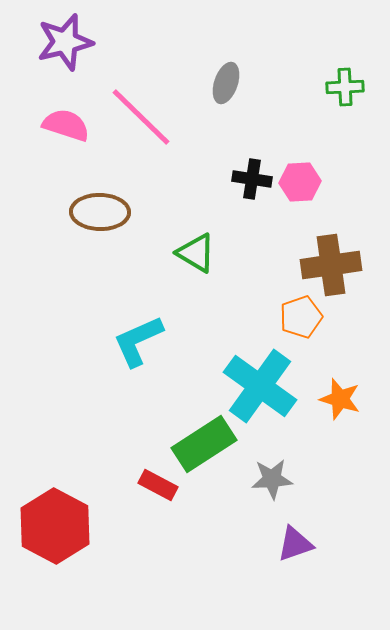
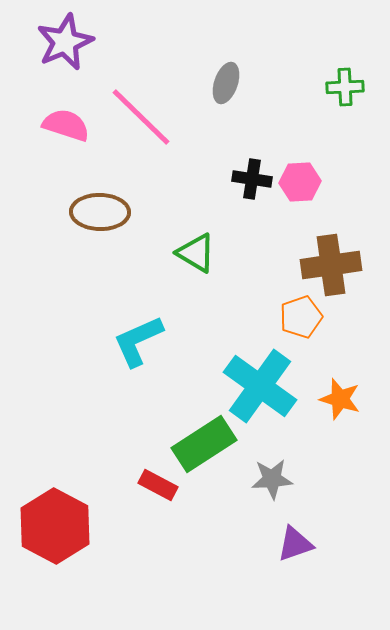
purple star: rotated 10 degrees counterclockwise
